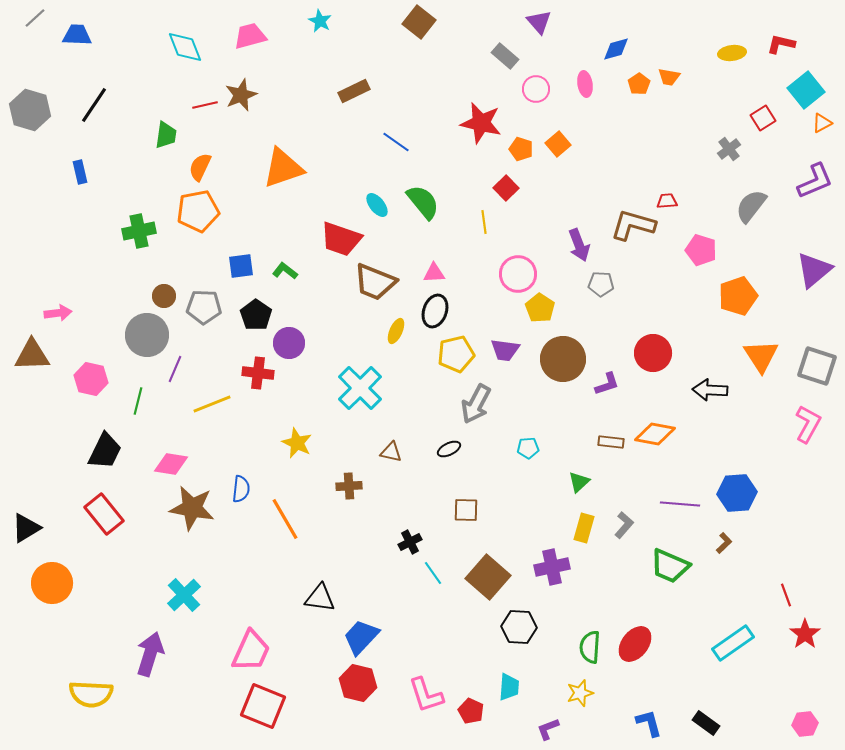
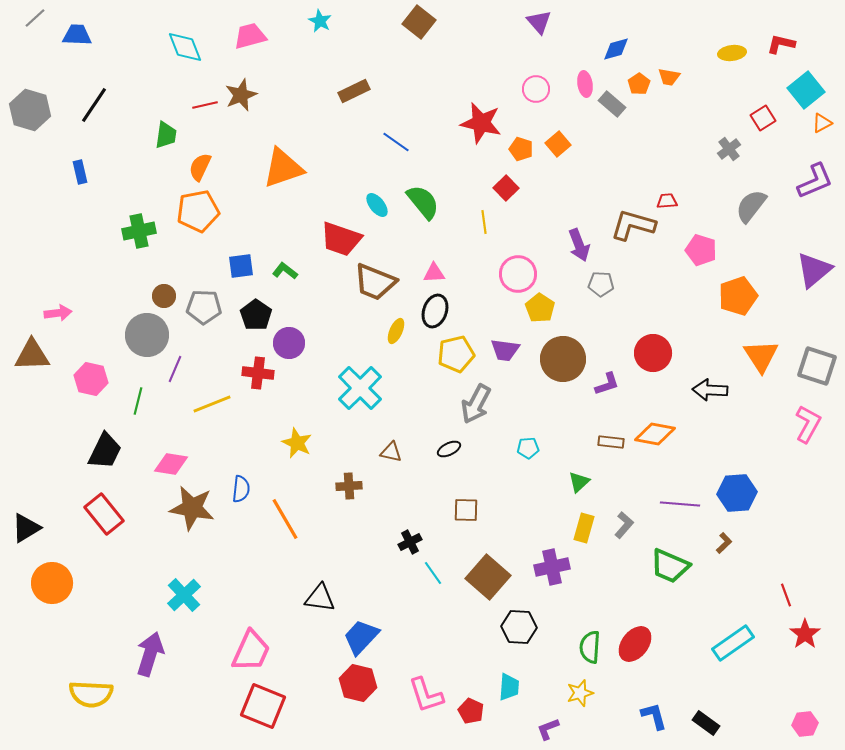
gray rectangle at (505, 56): moved 107 px right, 48 px down
blue L-shape at (649, 723): moved 5 px right, 7 px up
